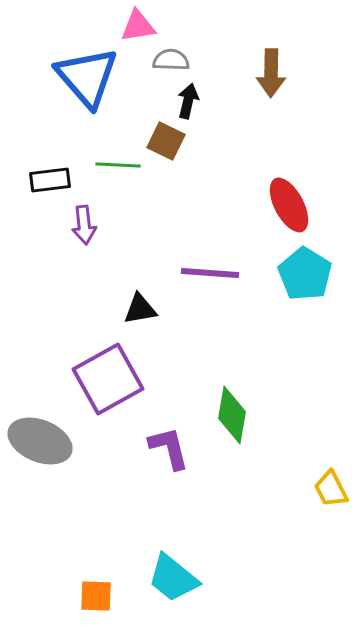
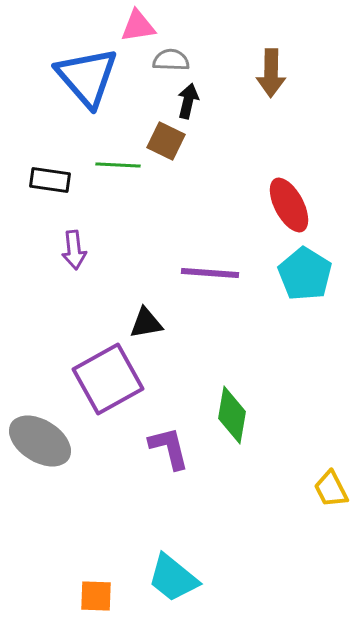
black rectangle: rotated 15 degrees clockwise
purple arrow: moved 10 px left, 25 px down
black triangle: moved 6 px right, 14 px down
gray ellipse: rotated 10 degrees clockwise
